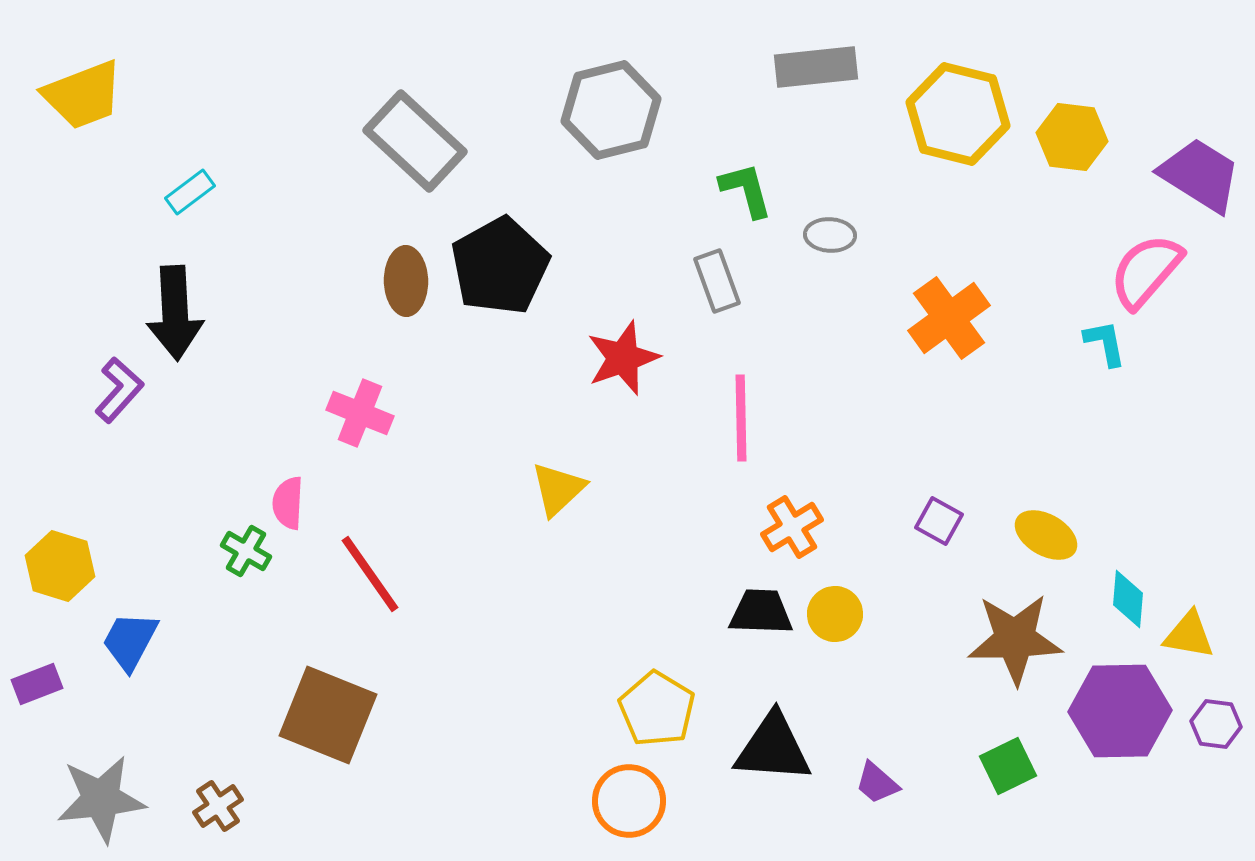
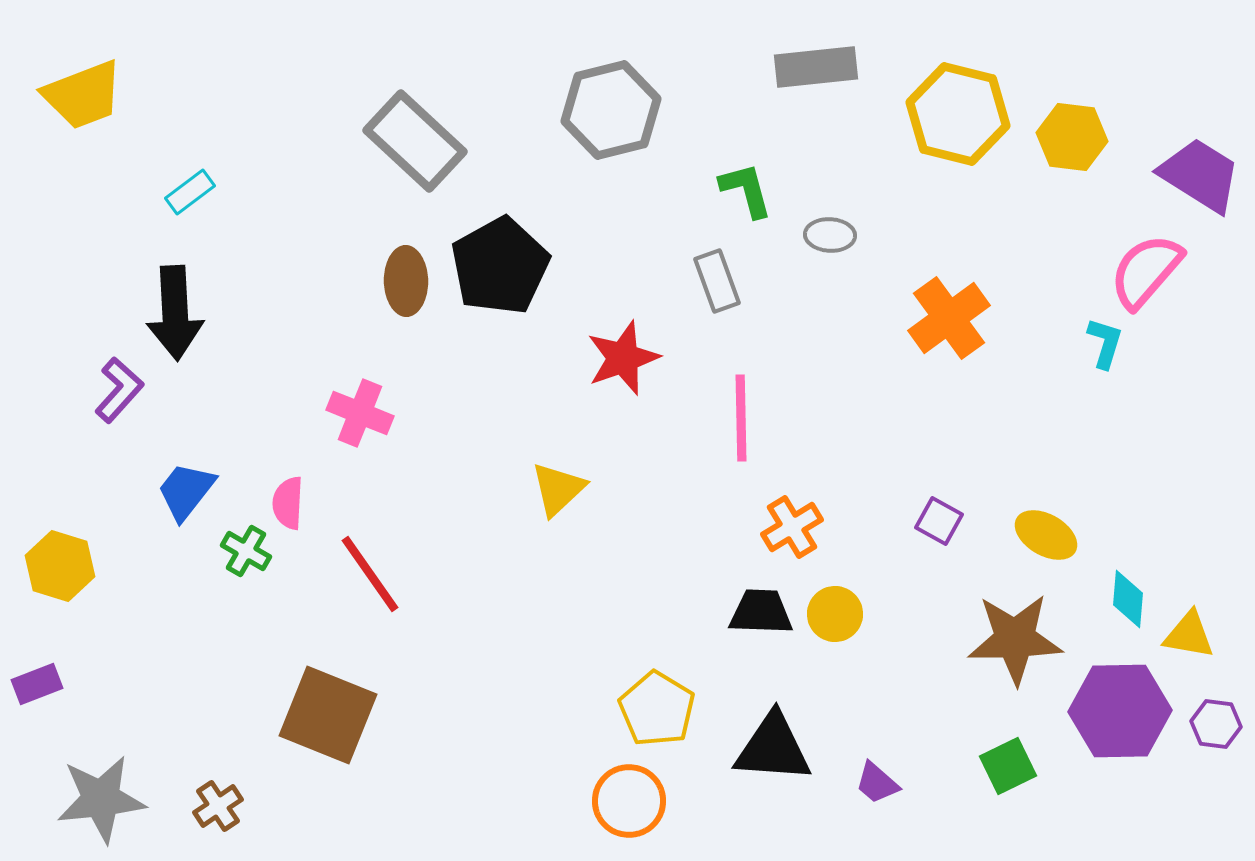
cyan L-shape at (1105, 343): rotated 28 degrees clockwise
blue trapezoid at (130, 641): moved 56 px right, 150 px up; rotated 10 degrees clockwise
